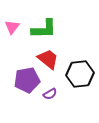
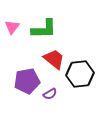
red trapezoid: moved 6 px right
purple pentagon: moved 1 px down
